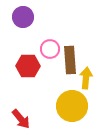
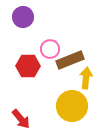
brown rectangle: rotated 72 degrees clockwise
